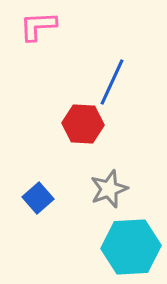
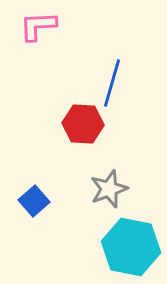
blue line: moved 1 px down; rotated 9 degrees counterclockwise
blue square: moved 4 px left, 3 px down
cyan hexagon: rotated 14 degrees clockwise
